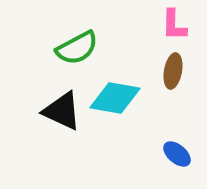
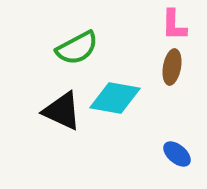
brown ellipse: moved 1 px left, 4 px up
